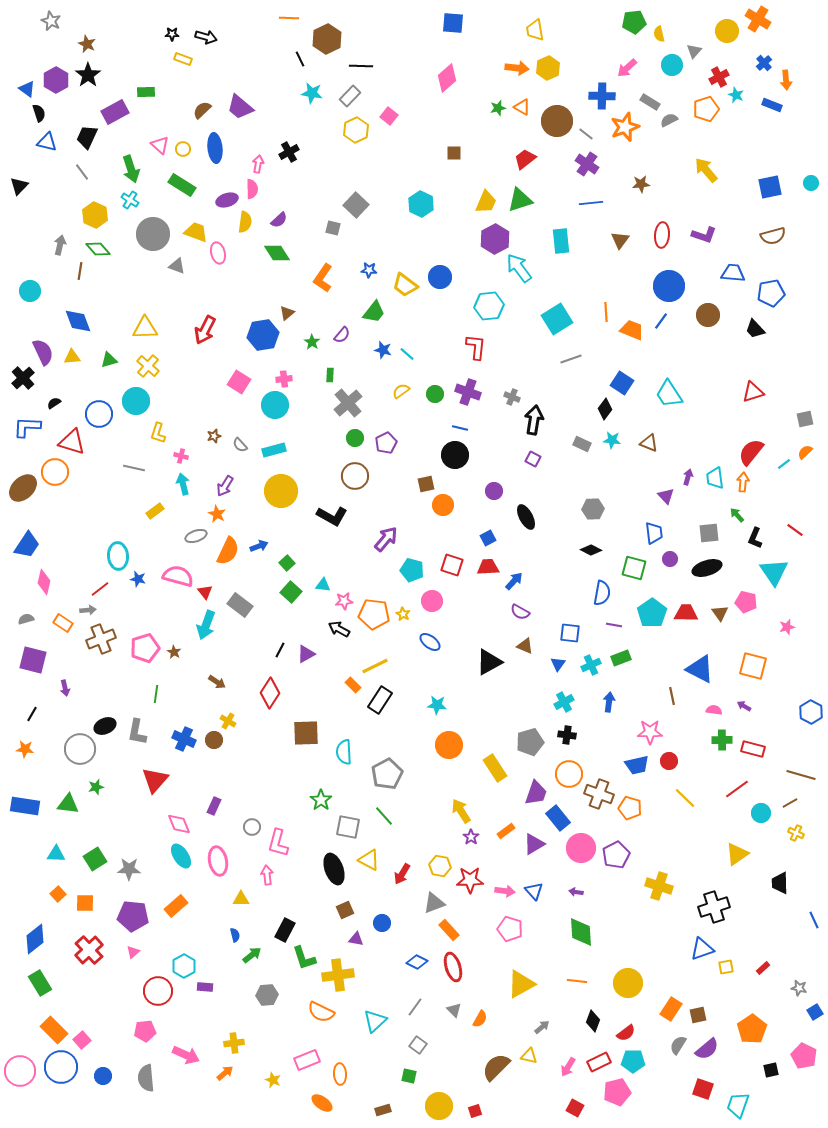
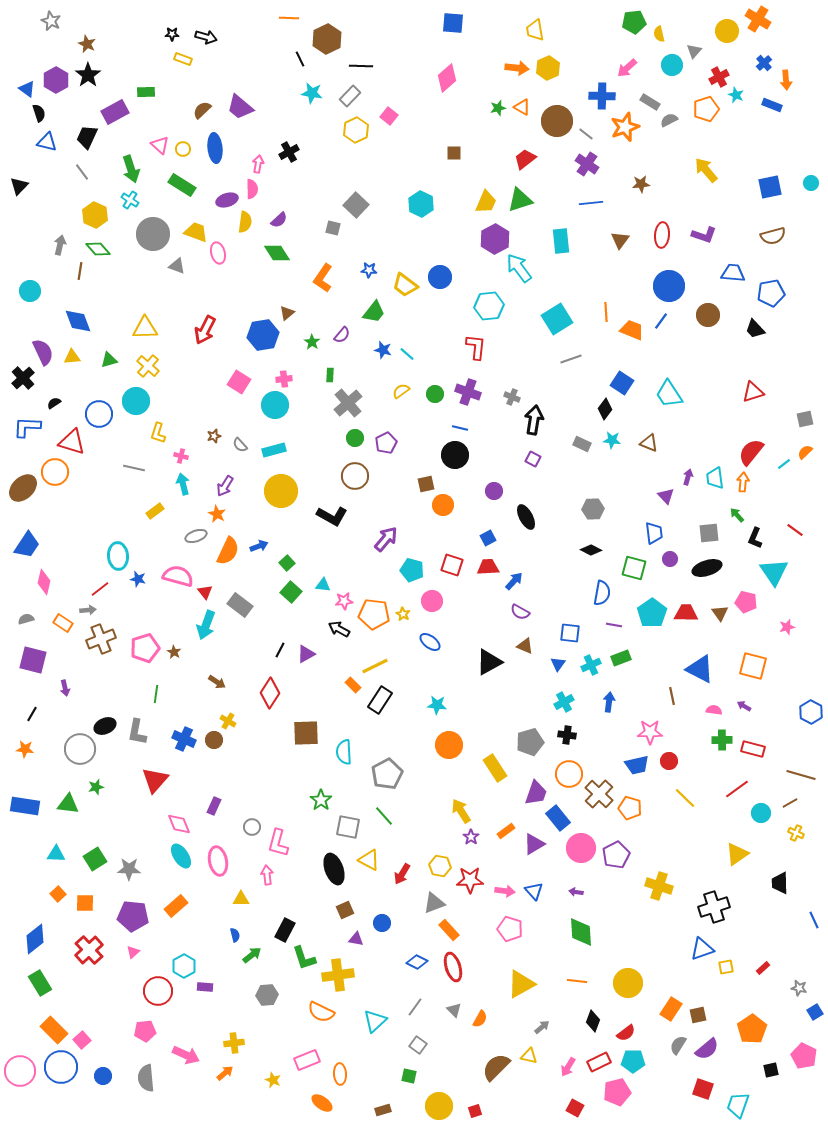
brown cross at (599, 794): rotated 24 degrees clockwise
